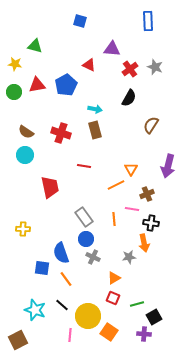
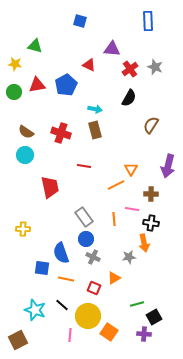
brown cross at (147, 194): moved 4 px right; rotated 24 degrees clockwise
orange line at (66, 279): rotated 42 degrees counterclockwise
red square at (113, 298): moved 19 px left, 10 px up
